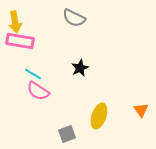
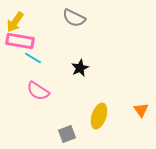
yellow arrow: rotated 45 degrees clockwise
cyan line: moved 16 px up
